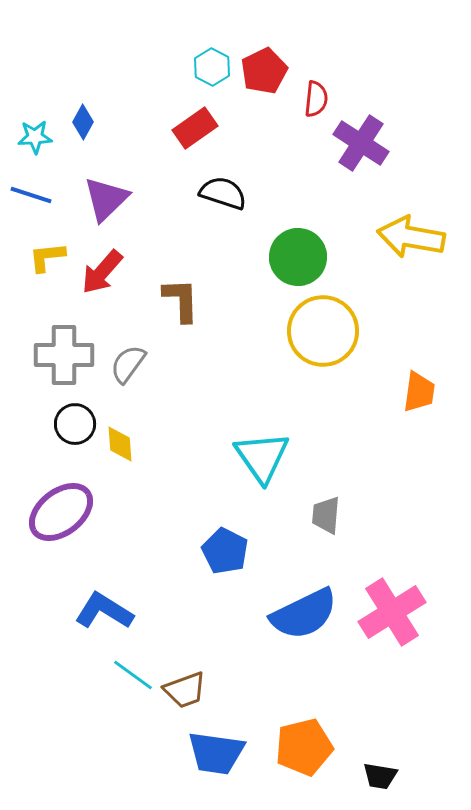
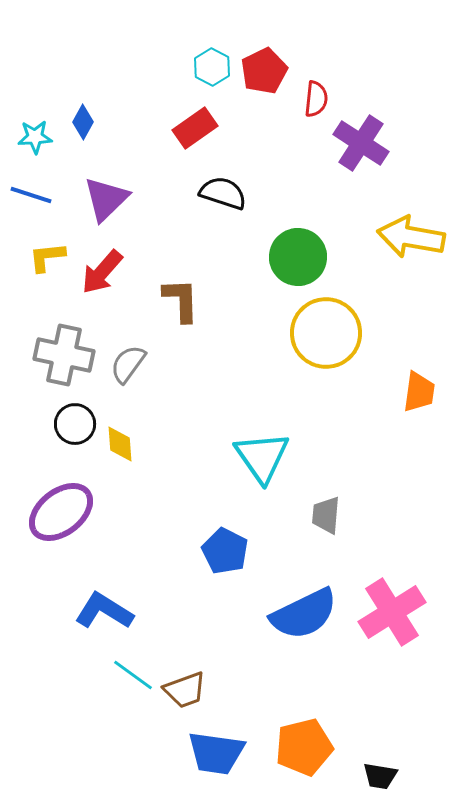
yellow circle: moved 3 px right, 2 px down
gray cross: rotated 12 degrees clockwise
